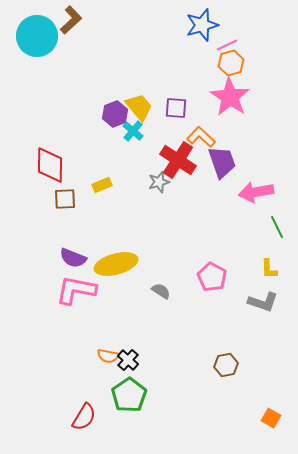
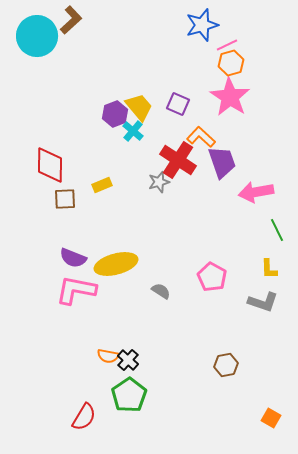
purple square: moved 2 px right, 4 px up; rotated 20 degrees clockwise
green line: moved 3 px down
